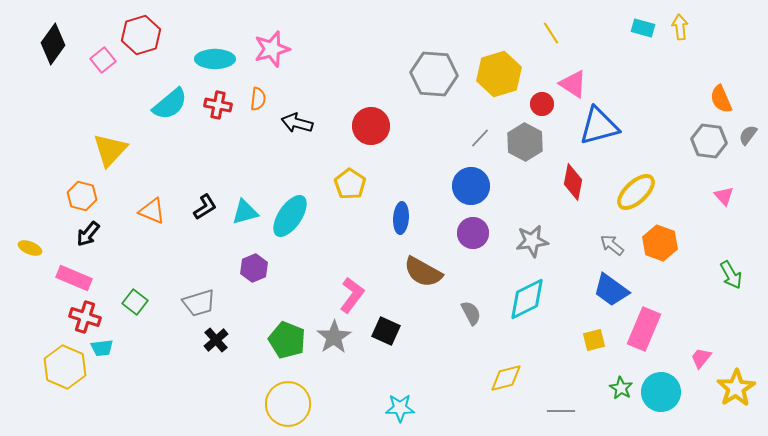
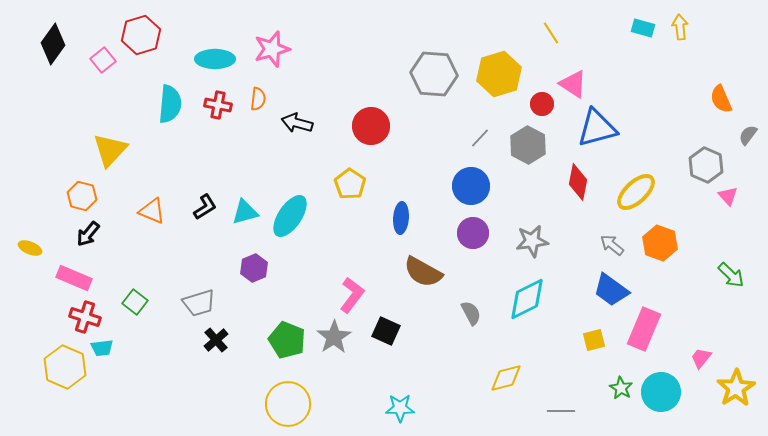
cyan semicircle at (170, 104): rotated 45 degrees counterclockwise
blue triangle at (599, 126): moved 2 px left, 2 px down
gray hexagon at (709, 141): moved 3 px left, 24 px down; rotated 16 degrees clockwise
gray hexagon at (525, 142): moved 3 px right, 3 px down
red diamond at (573, 182): moved 5 px right
pink triangle at (724, 196): moved 4 px right
green arrow at (731, 275): rotated 16 degrees counterclockwise
